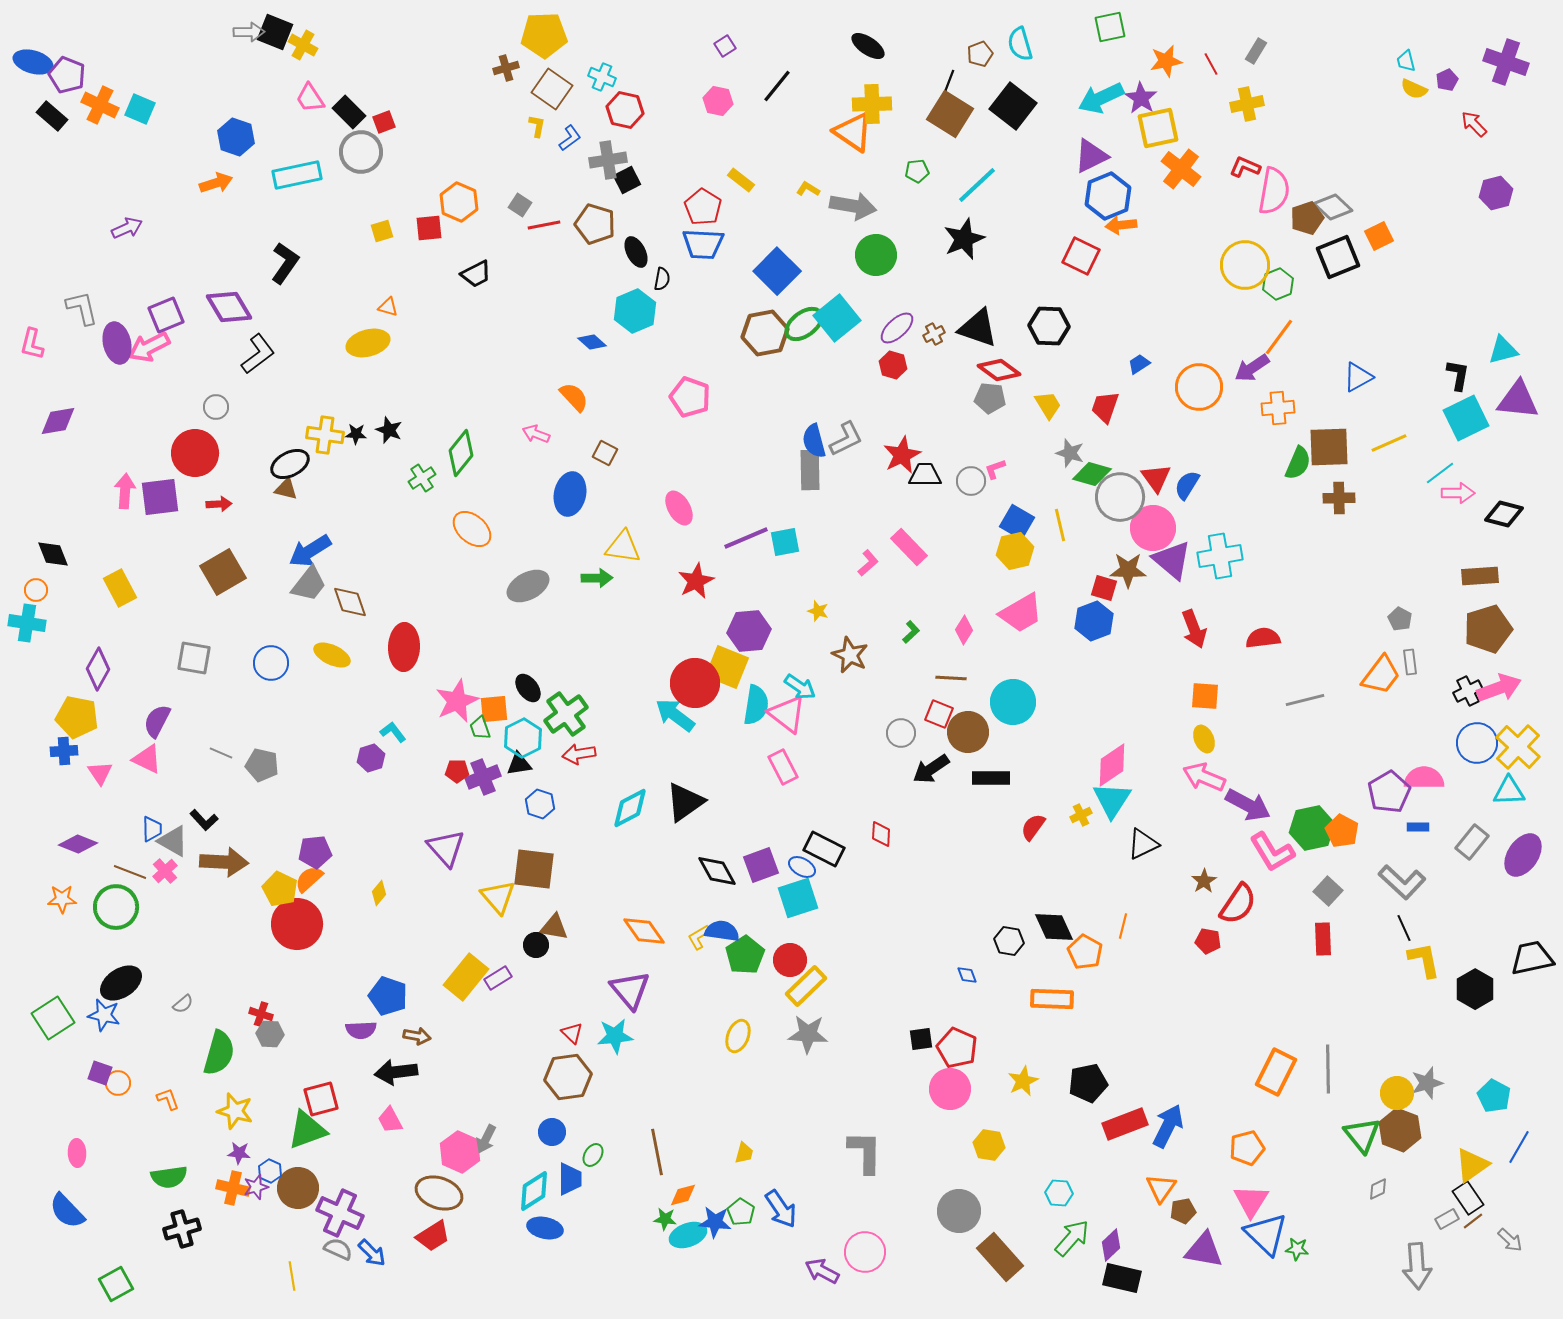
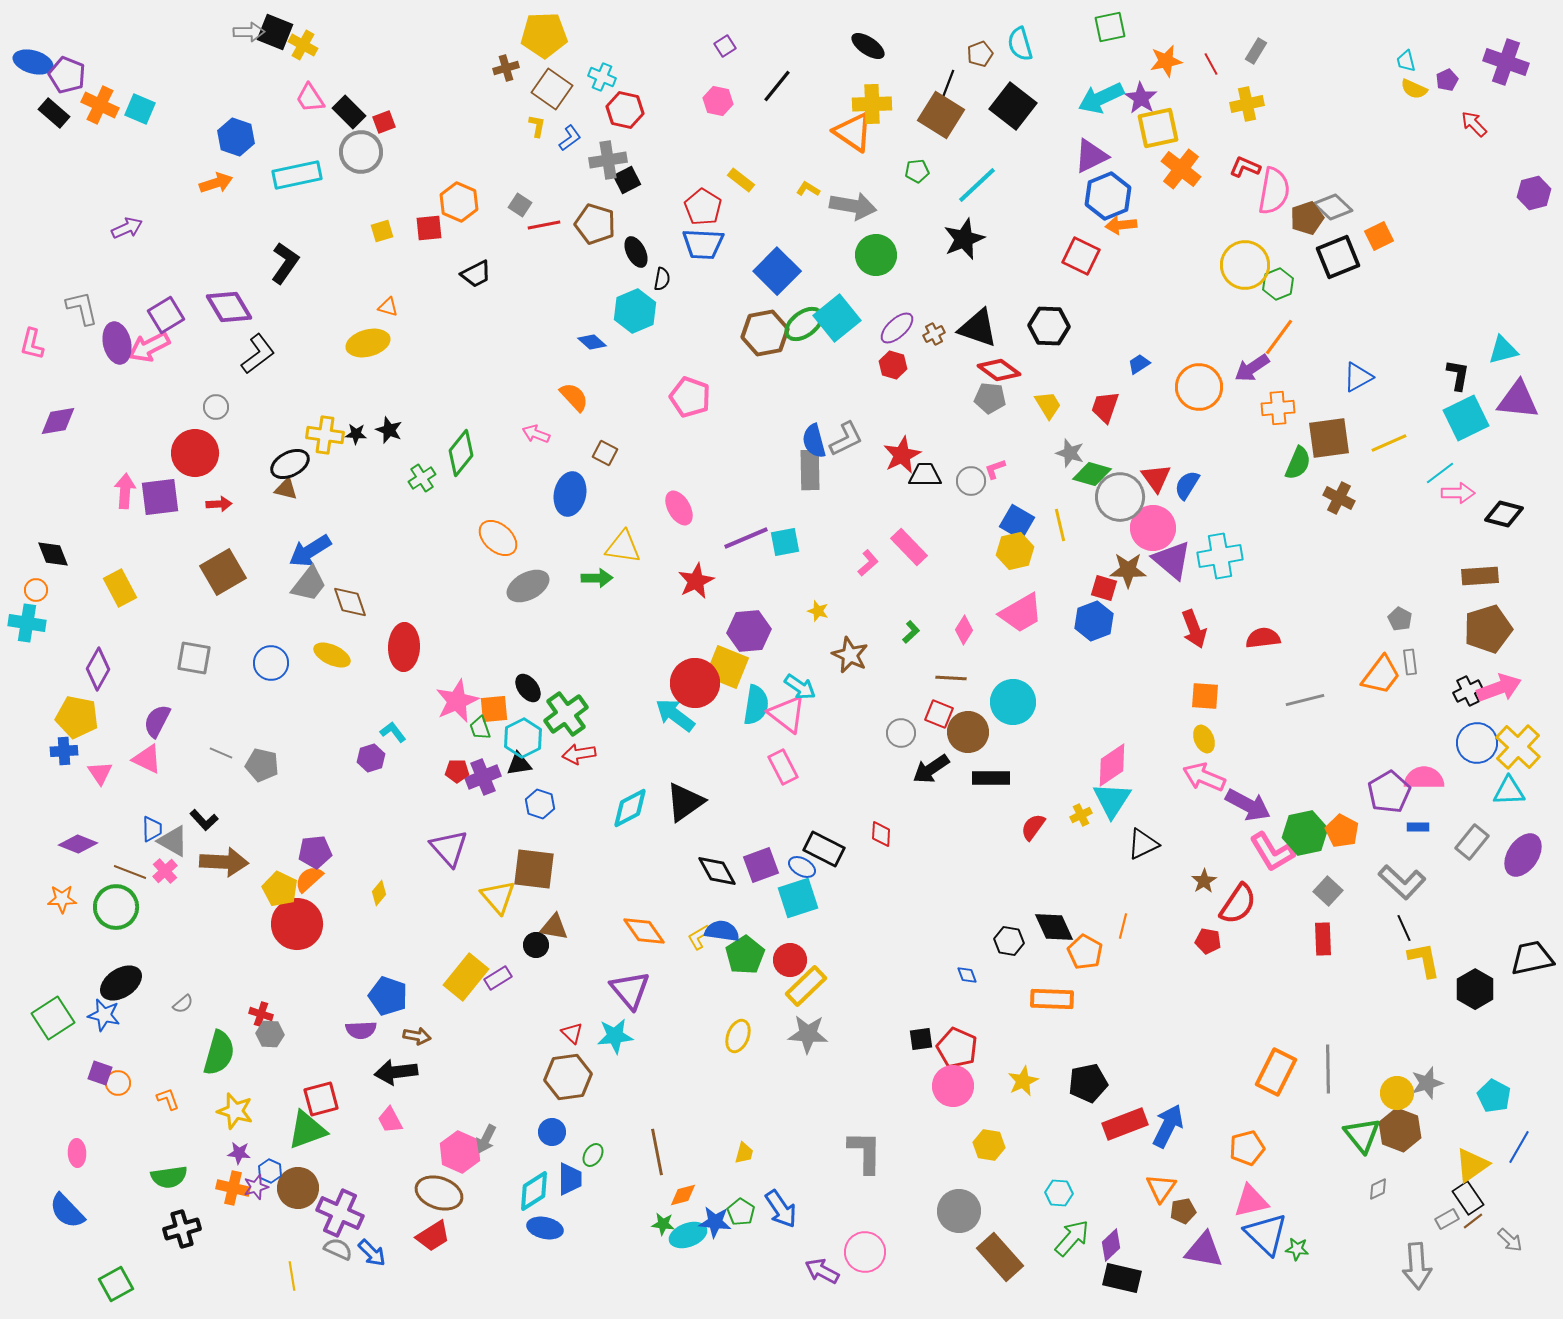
brown square at (950, 114): moved 9 px left, 1 px down
black rectangle at (52, 116): moved 2 px right, 3 px up
purple hexagon at (1496, 193): moved 38 px right
purple square at (166, 315): rotated 9 degrees counterclockwise
brown square at (1329, 447): moved 9 px up; rotated 6 degrees counterclockwise
brown cross at (1339, 498): rotated 28 degrees clockwise
orange ellipse at (472, 529): moved 26 px right, 9 px down
green hexagon at (1312, 828): moved 7 px left, 5 px down
purple triangle at (446, 848): moved 3 px right
pink circle at (950, 1089): moved 3 px right, 3 px up
pink triangle at (1251, 1201): rotated 45 degrees clockwise
green star at (665, 1219): moved 2 px left, 5 px down
